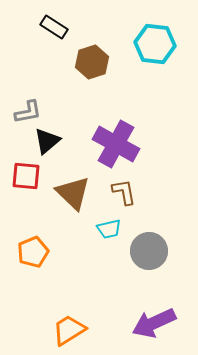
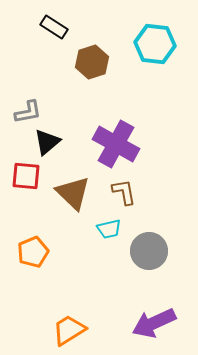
black triangle: moved 1 px down
